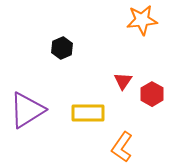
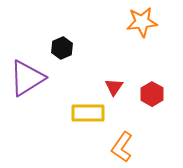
orange star: moved 2 px down
red triangle: moved 9 px left, 6 px down
purple triangle: moved 32 px up
